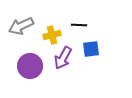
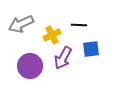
gray arrow: moved 2 px up
yellow cross: rotated 12 degrees counterclockwise
